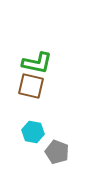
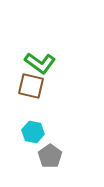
green L-shape: moved 3 px right; rotated 24 degrees clockwise
gray pentagon: moved 7 px left, 4 px down; rotated 15 degrees clockwise
